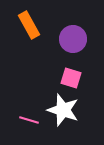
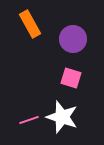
orange rectangle: moved 1 px right, 1 px up
white star: moved 1 px left, 7 px down
pink line: rotated 36 degrees counterclockwise
